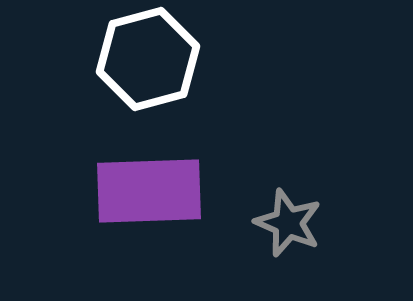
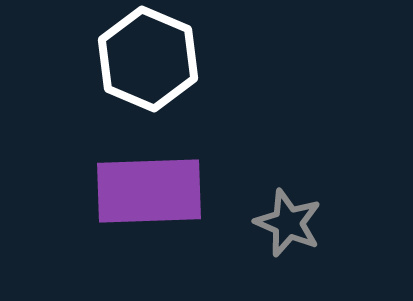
white hexagon: rotated 22 degrees counterclockwise
